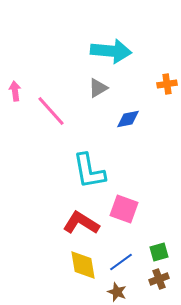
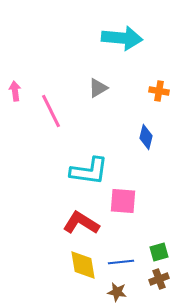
cyan arrow: moved 11 px right, 13 px up
orange cross: moved 8 px left, 7 px down; rotated 18 degrees clockwise
pink line: rotated 16 degrees clockwise
blue diamond: moved 18 px right, 18 px down; rotated 65 degrees counterclockwise
cyan L-shape: rotated 72 degrees counterclockwise
pink square: moved 1 px left, 8 px up; rotated 16 degrees counterclockwise
blue line: rotated 30 degrees clockwise
brown star: rotated 12 degrees counterclockwise
